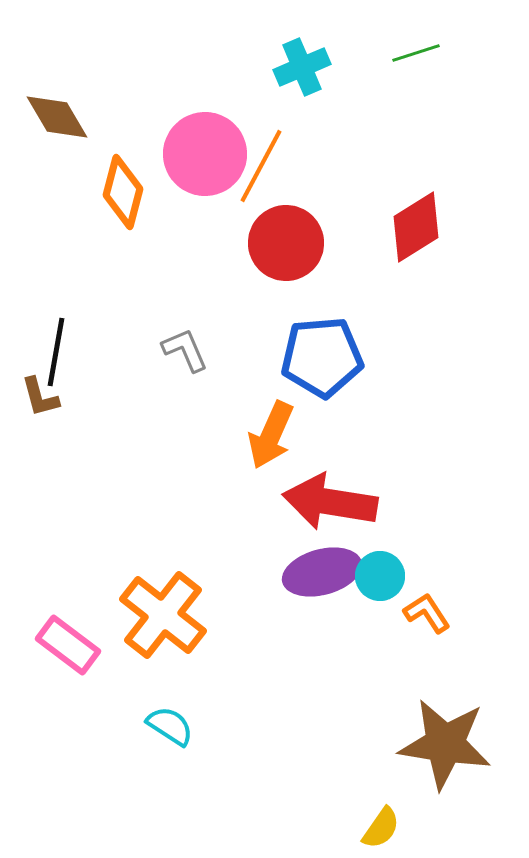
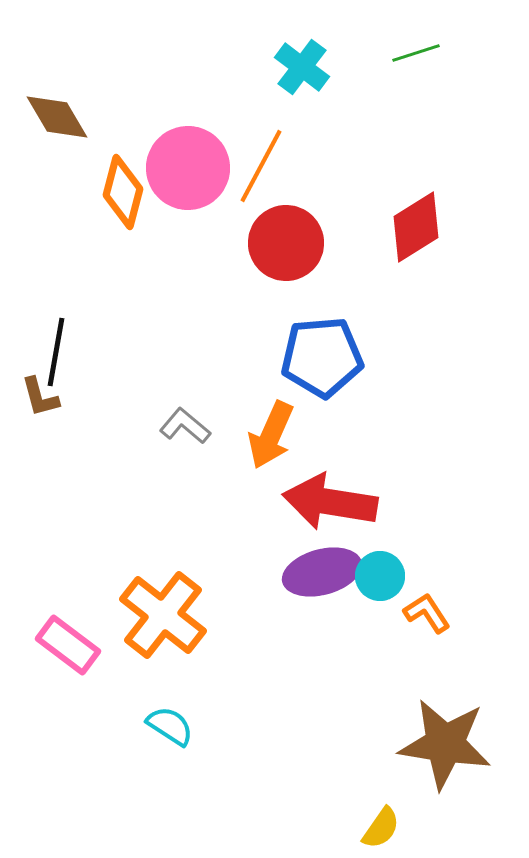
cyan cross: rotated 30 degrees counterclockwise
pink circle: moved 17 px left, 14 px down
gray L-shape: moved 76 px down; rotated 27 degrees counterclockwise
